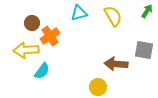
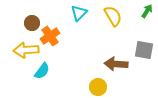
cyan triangle: rotated 30 degrees counterclockwise
